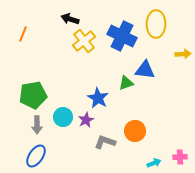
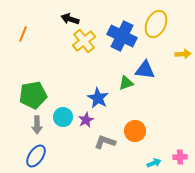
yellow ellipse: rotated 24 degrees clockwise
